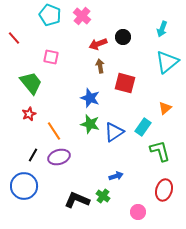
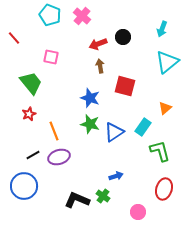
red square: moved 3 px down
orange line: rotated 12 degrees clockwise
black line: rotated 32 degrees clockwise
red ellipse: moved 1 px up
